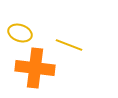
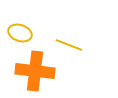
orange cross: moved 3 px down
